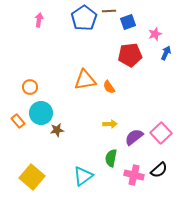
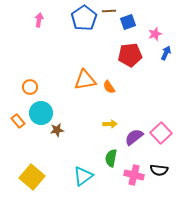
black semicircle: rotated 48 degrees clockwise
